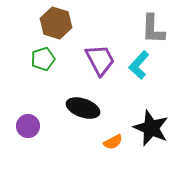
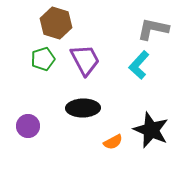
gray L-shape: rotated 100 degrees clockwise
purple trapezoid: moved 15 px left
black ellipse: rotated 20 degrees counterclockwise
black star: moved 2 px down
